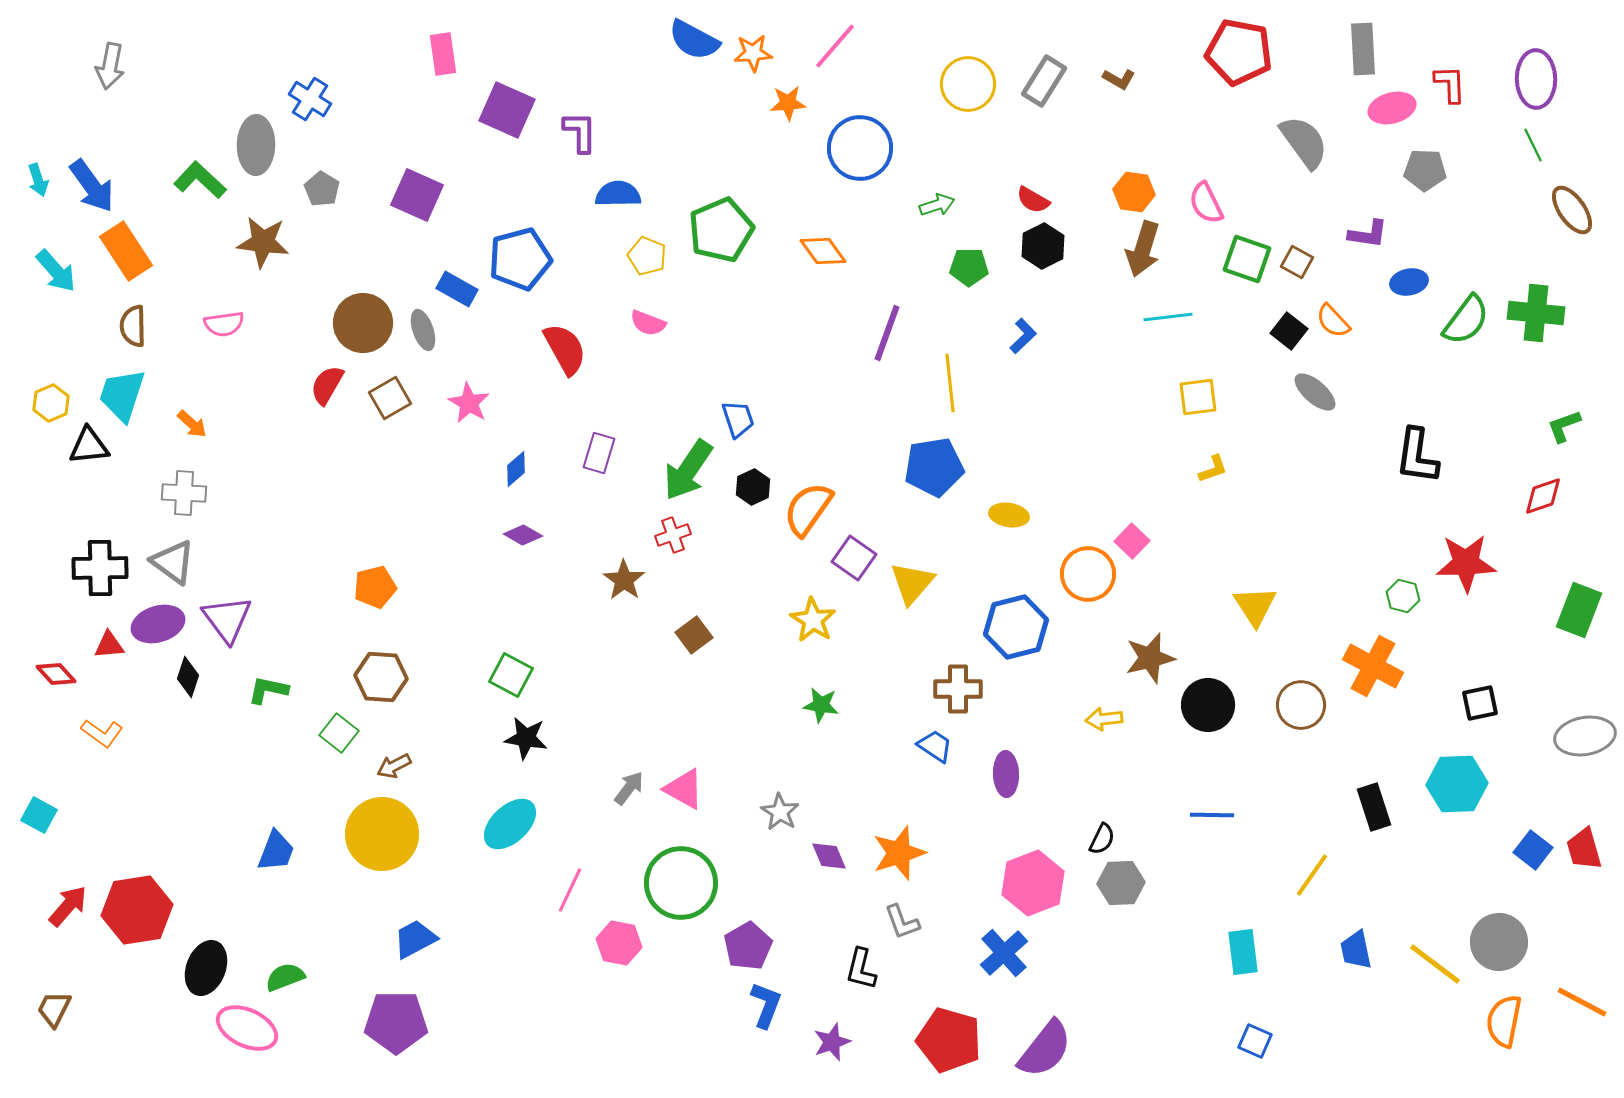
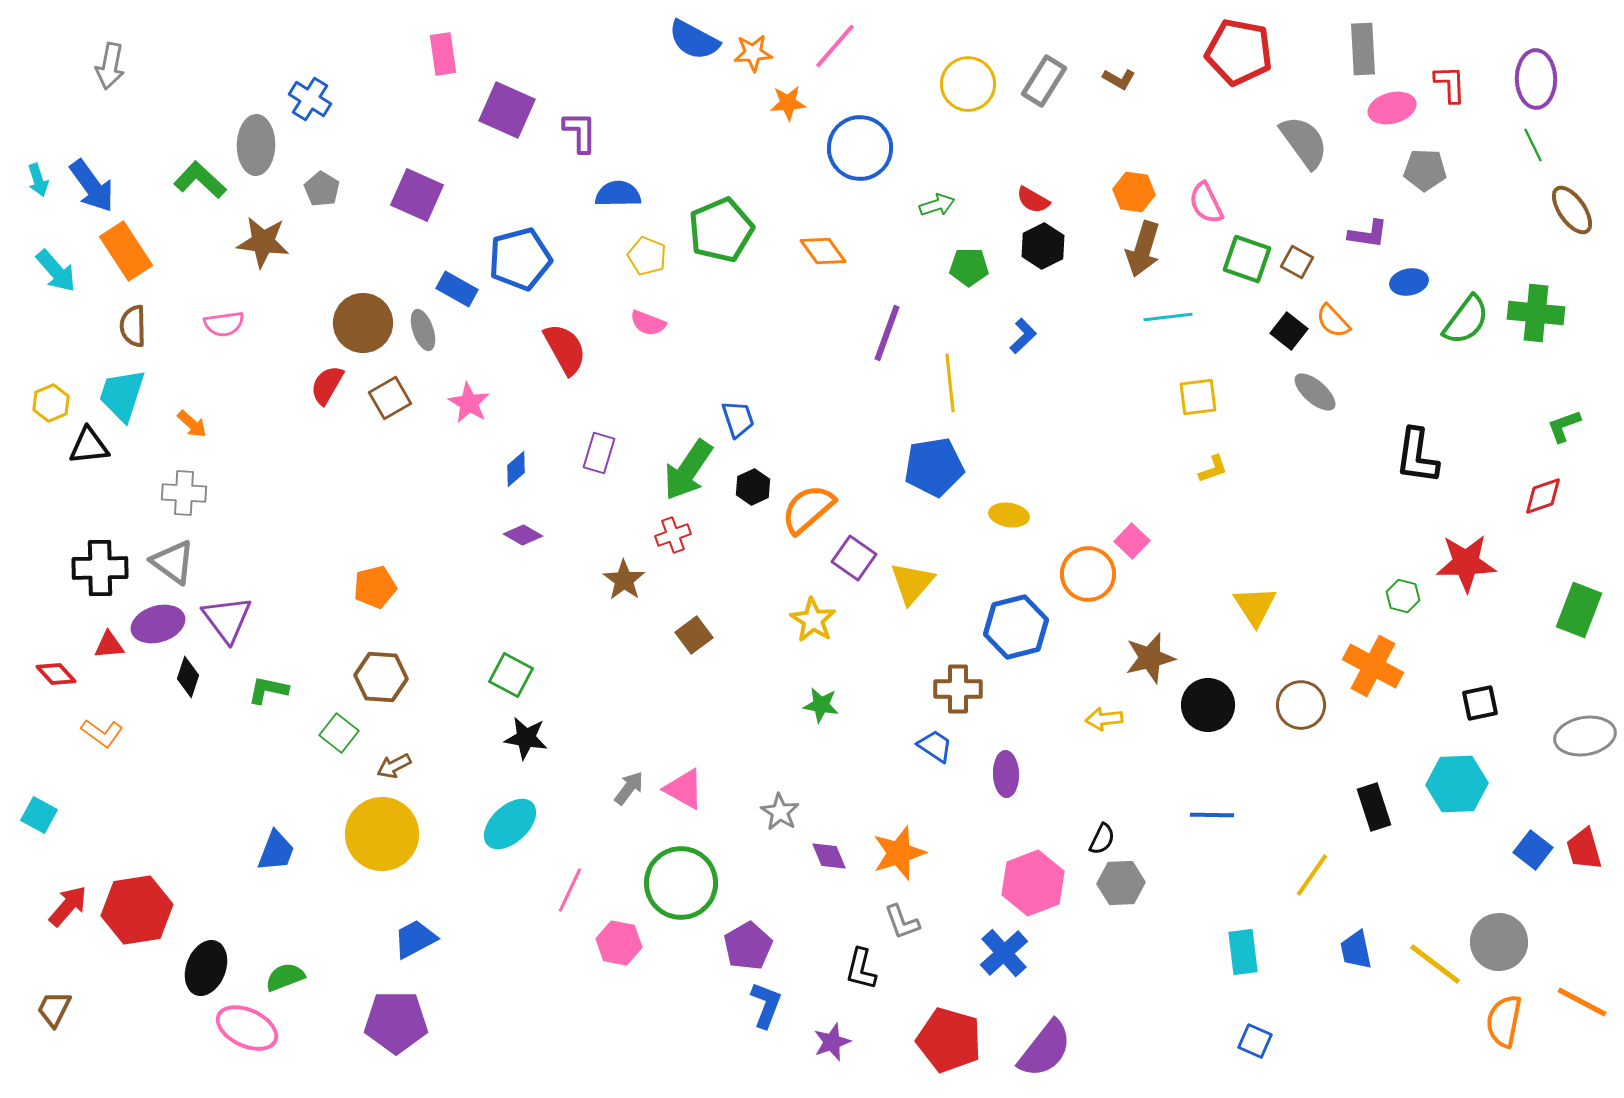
orange semicircle at (808, 509): rotated 14 degrees clockwise
